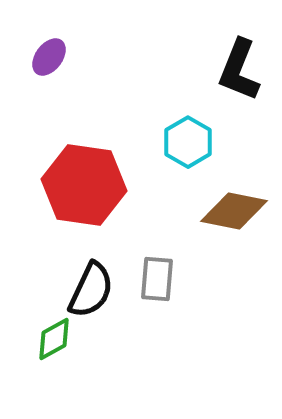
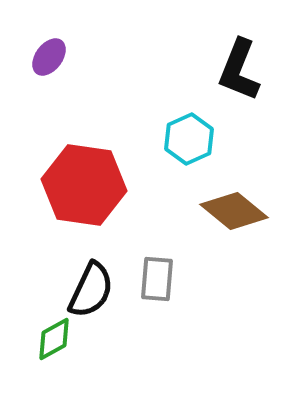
cyan hexagon: moved 1 px right, 3 px up; rotated 6 degrees clockwise
brown diamond: rotated 28 degrees clockwise
